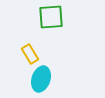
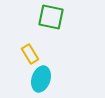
green square: rotated 16 degrees clockwise
